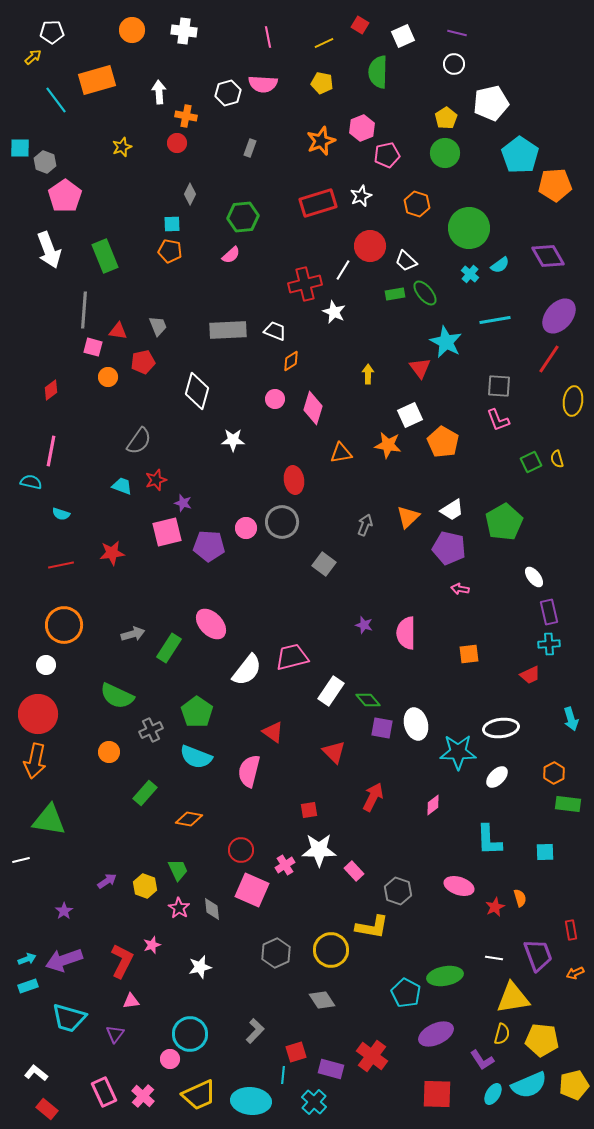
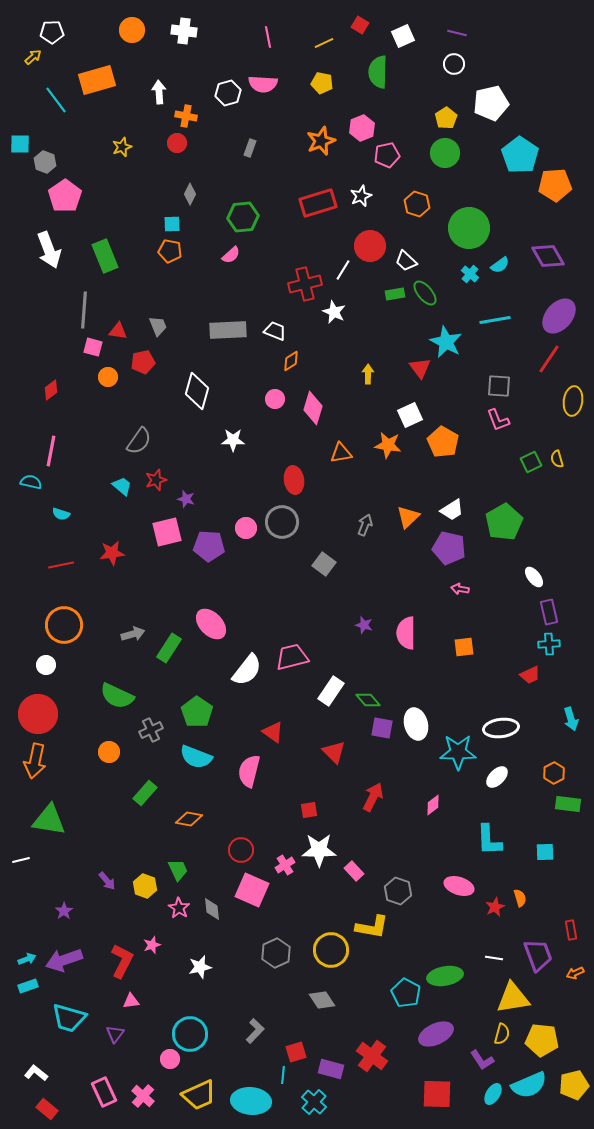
cyan square at (20, 148): moved 4 px up
cyan trapezoid at (122, 486): rotated 20 degrees clockwise
purple star at (183, 503): moved 3 px right, 4 px up
orange square at (469, 654): moved 5 px left, 7 px up
purple arrow at (107, 881): rotated 84 degrees clockwise
